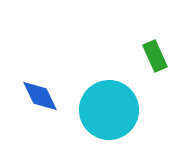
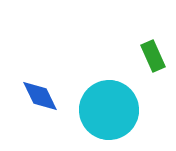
green rectangle: moved 2 px left
